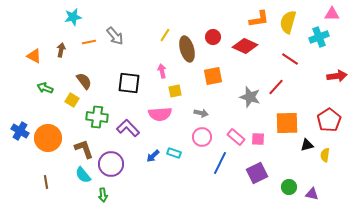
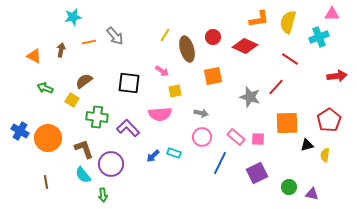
pink arrow at (162, 71): rotated 136 degrees clockwise
brown semicircle at (84, 81): rotated 90 degrees counterclockwise
